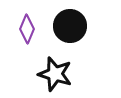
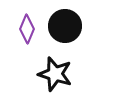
black circle: moved 5 px left
